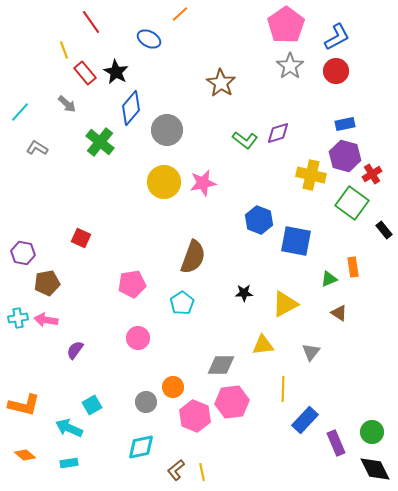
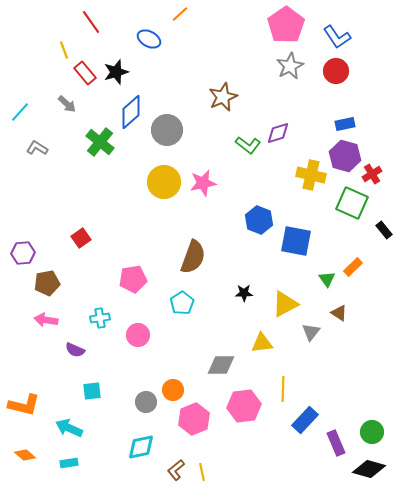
blue L-shape at (337, 37): rotated 84 degrees clockwise
gray star at (290, 66): rotated 8 degrees clockwise
black star at (116, 72): rotated 25 degrees clockwise
brown star at (221, 83): moved 2 px right, 14 px down; rotated 16 degrees clockwise
blue diamond at (131, 108): moved 4 px down; rotated 8 degrees clockwise
green L-shape at (245, 140): moved 3 px right, 5 px down
green square at (352, 203): rotated 12 degrees counterclockwise
red square at (81, 238): rotated 30 degrees clockwise
purple hexagon at (23, 253): rotated 15 degrees counterclockwise
orange rectangle at (353, 267): rotated 54 degrees clockwise
green triangle at (329, 279): moved 2 px left; rotated 42 degrees counterclockwise
pink pentagon at (132, 284): moved 1 px right, 5 px up
cyan cross at (18, 318): moved 82 px right
pink circle at (138, 338): moved 3 px up
yellow triangle at (263, 345): moved 1 px left, 2 px up
purple semicircle at (75, 350): rotated 102 degrees counterclockwise
gray triangle at (311, 352): moved 20 px up
orange circle at (173, 387): moved 3 px down
pink hexagon at (232, 402): moved 12 px right, 4 px down
cyan square at (92, 405): moved 14 px up; rotated 24 degrees clockwise
pink hexagon at (195, 416): moved 1 px left, 3 px down; rotated 16 degrees clockwise
black diamond at (375, 469): moved 6 px left; rotated 48 degrees counterclockwise
